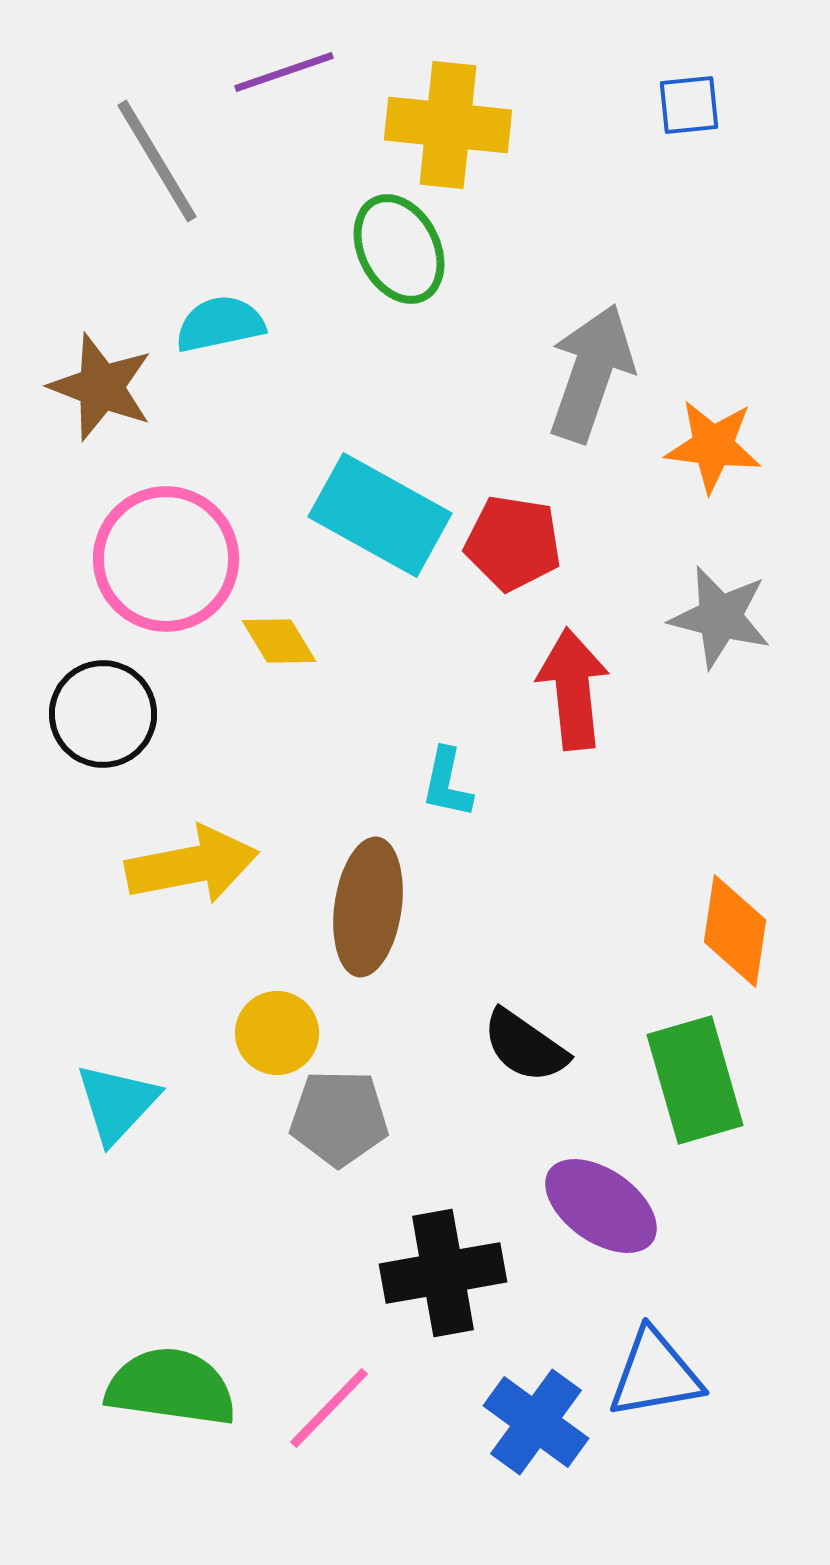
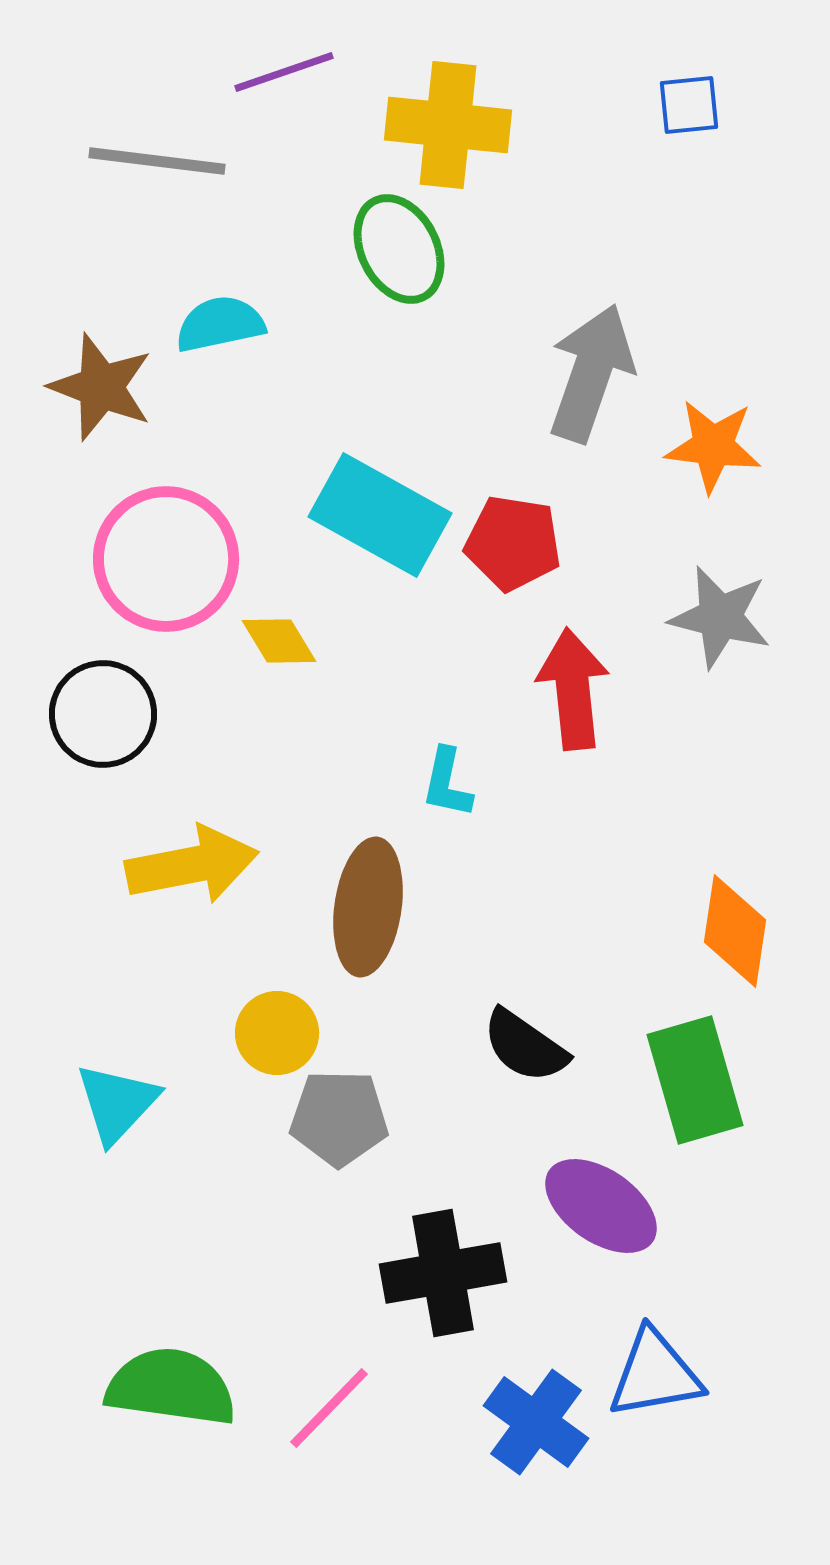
gray line: rotated 52 degrees counterclockwise
